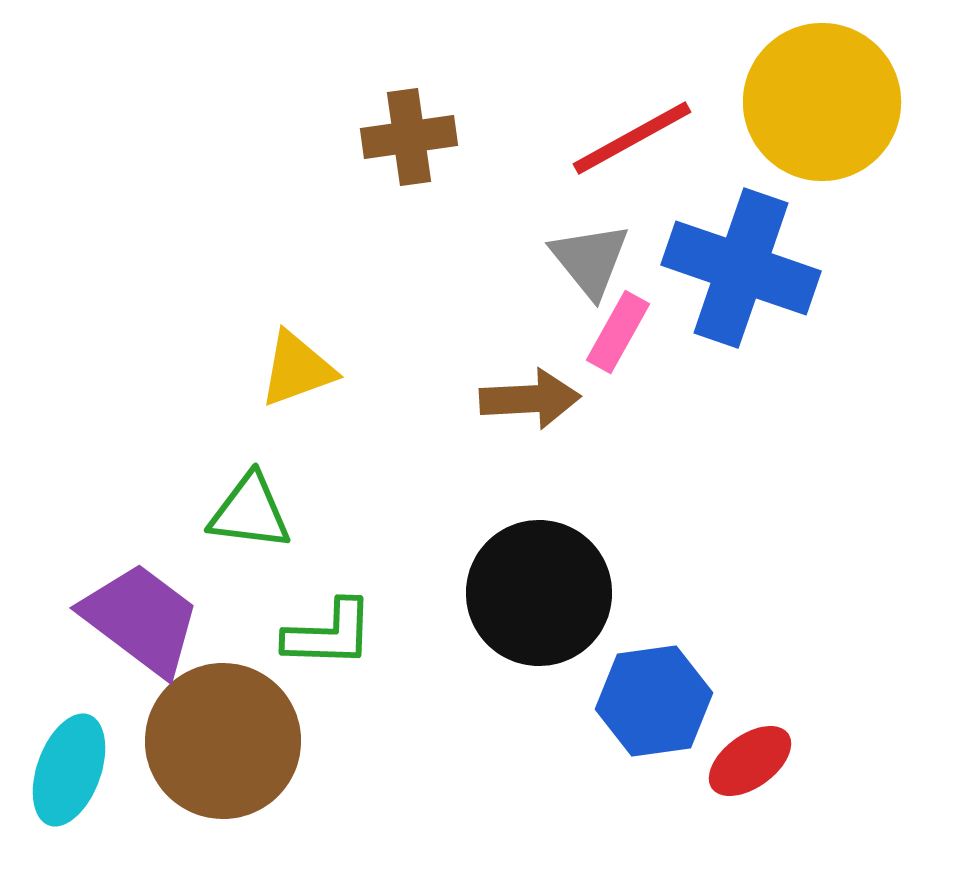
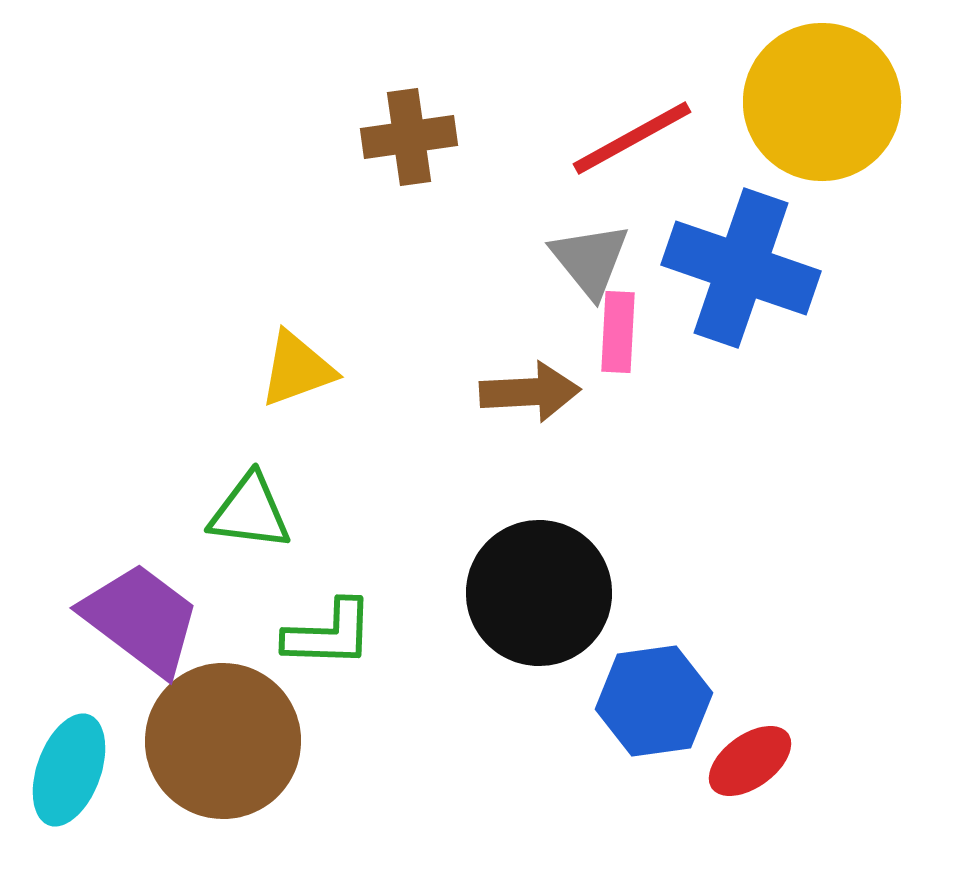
pink rectangle: rotated 26 degrees counterclockwise
brown arrow: moved 7 px up
